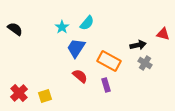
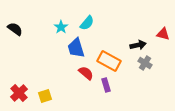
cyan star: moved 1 px left
blue trapezoid: rotated 50 degrees counterclockwise
red semicircle: moved 6 px right, 3 px up
